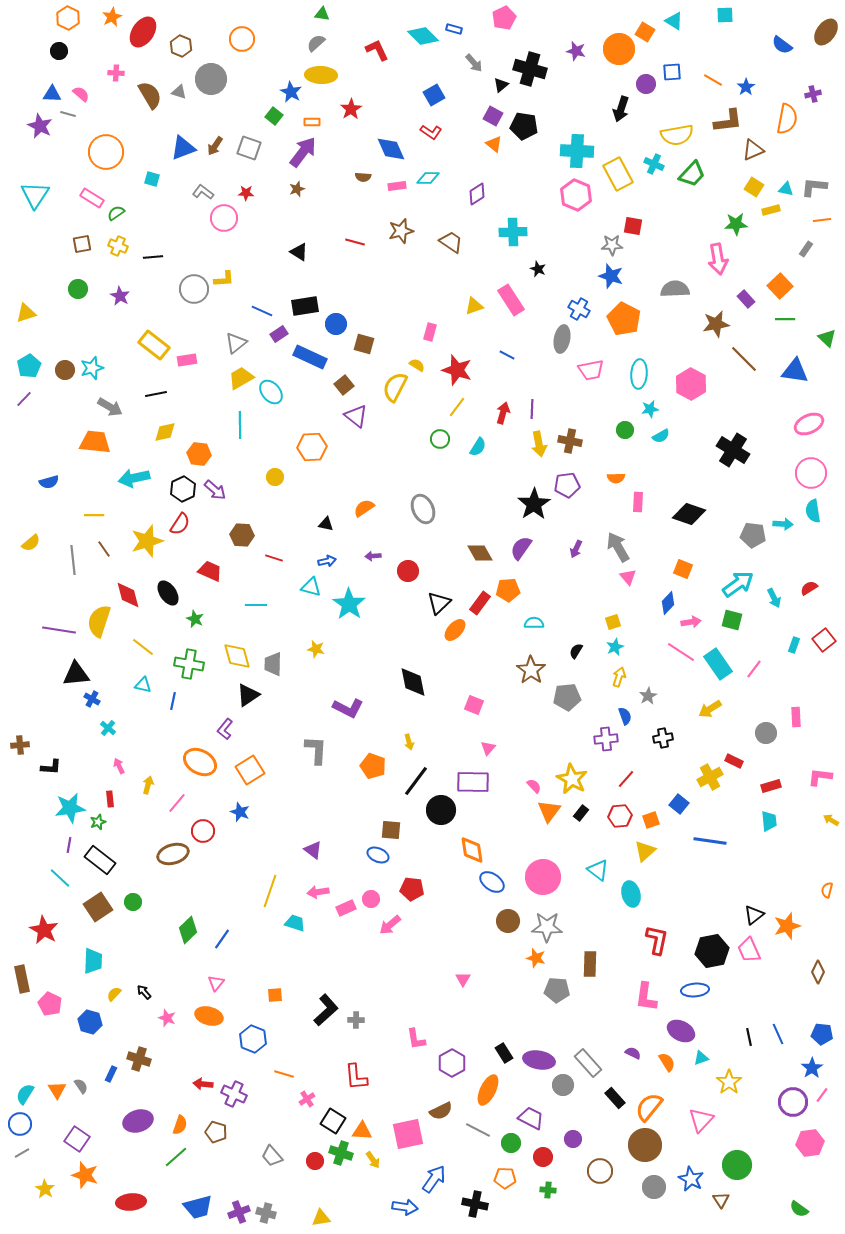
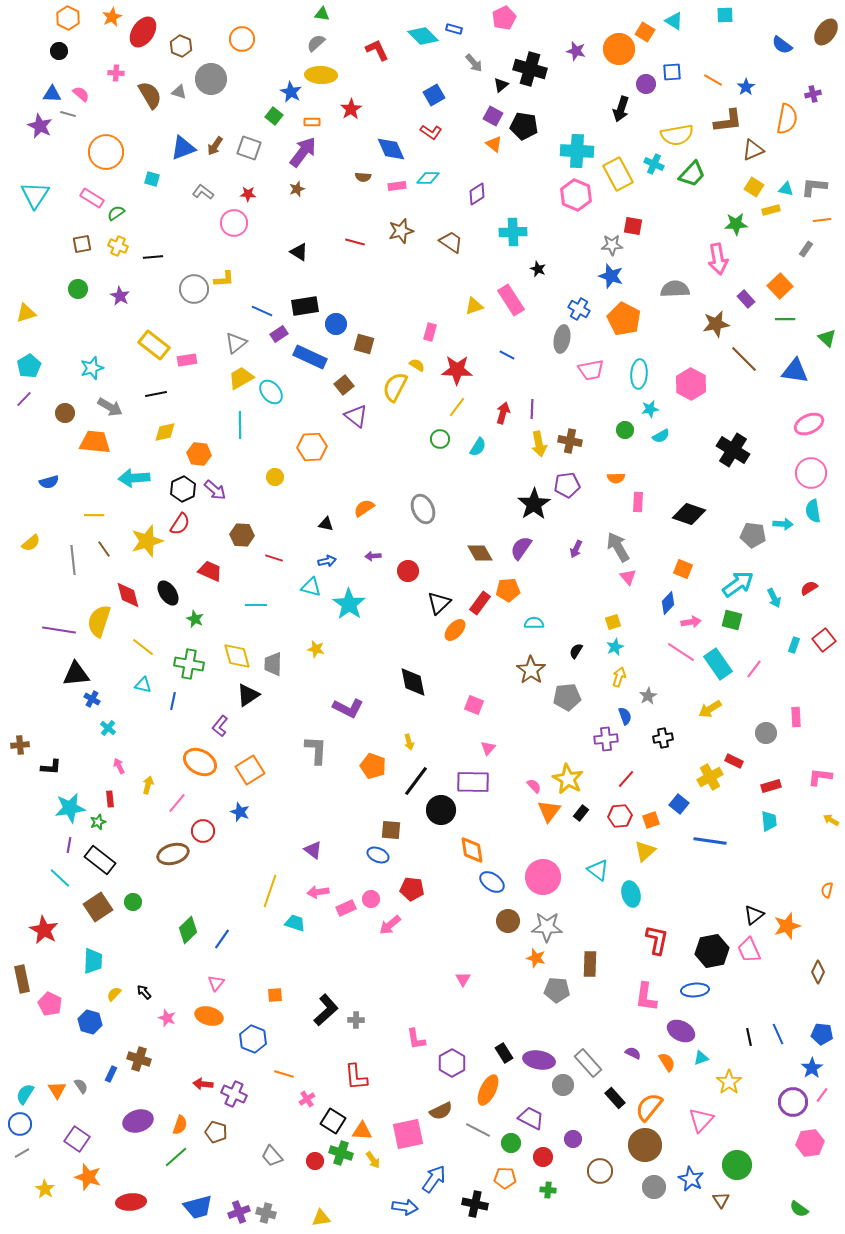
red star at (246, 193): moved 2 px right, 1 px down
pink circle at (224, 218): moved 10 px right, 5 px down
brown circle at (65, 370): moved 43 px down
red star at (457, 370): rotated 16 degrees counterclockwise
cyan arrow at (134, 478): rotated 8 degrees clockwise
purple L-shape at (225, 729): moved 5 px left, 3 px up
yellow star at (572, 779): moved 4 px left
orange star at (85, 1175): moved 3 px right, 2 px down
